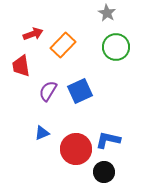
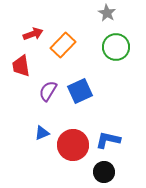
red circle: moved 3 px left, 4 px up
